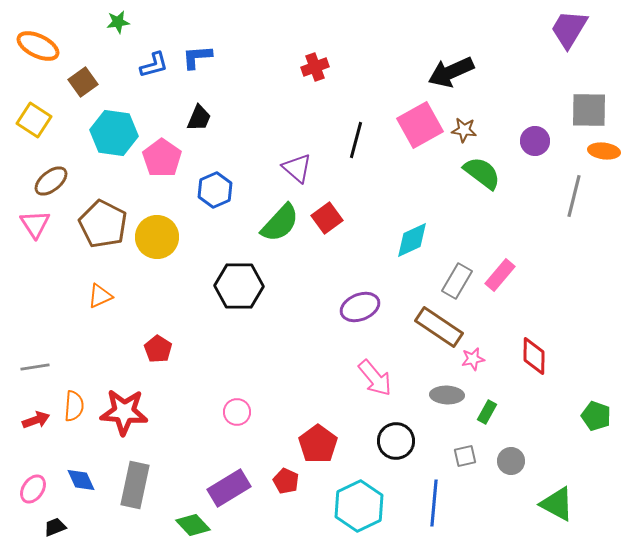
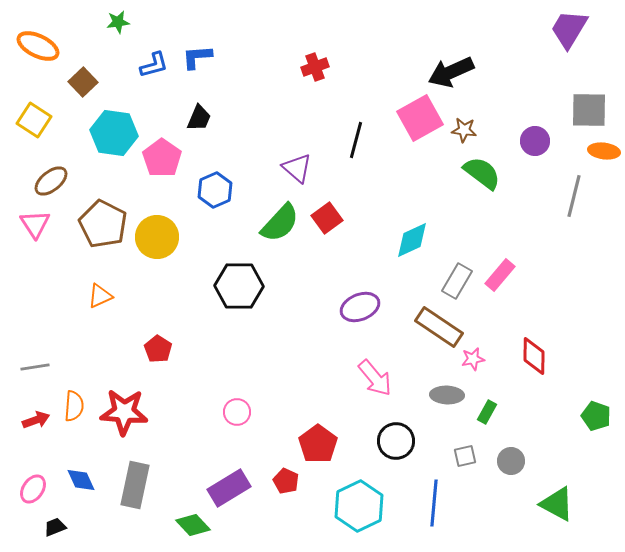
brown square at (83, 82): rotated 8 degrees counterclockwise
pink square at (420, 125): moved 7 px up
